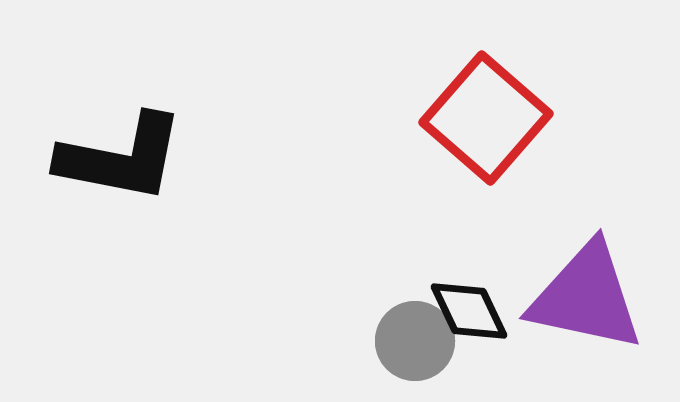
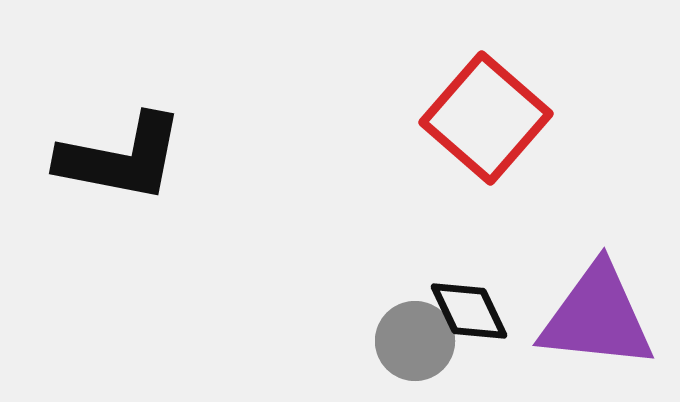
purple triangle: moved 11 px right, 20 px down; rotated 6 degrees counterclockwise
